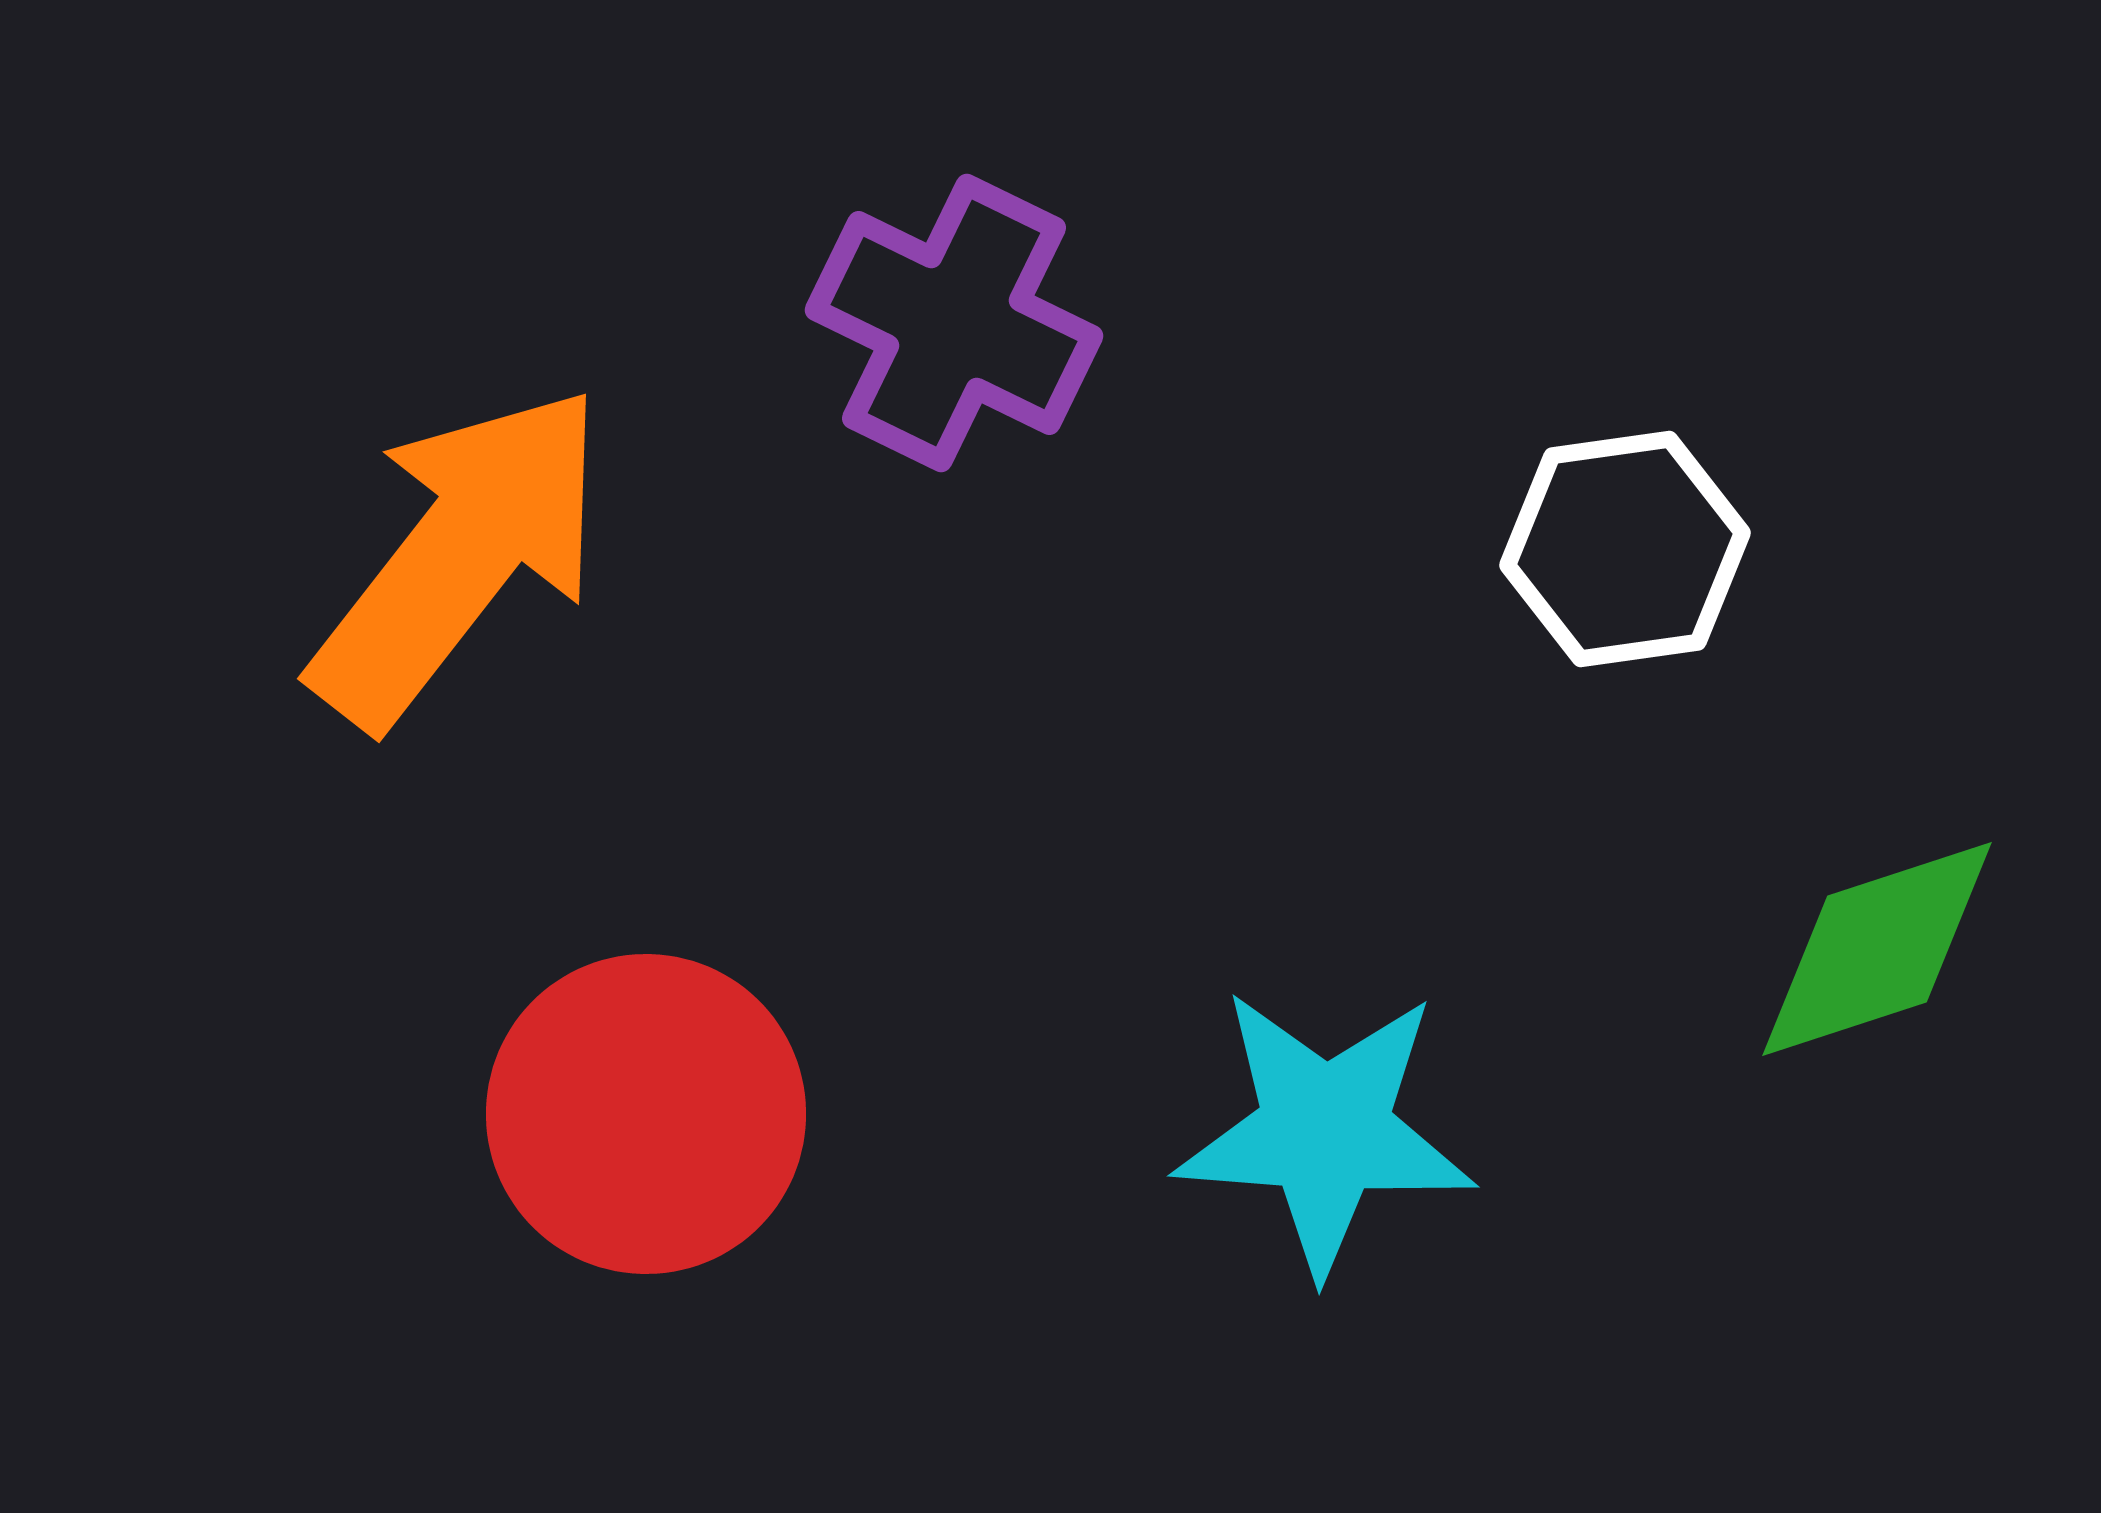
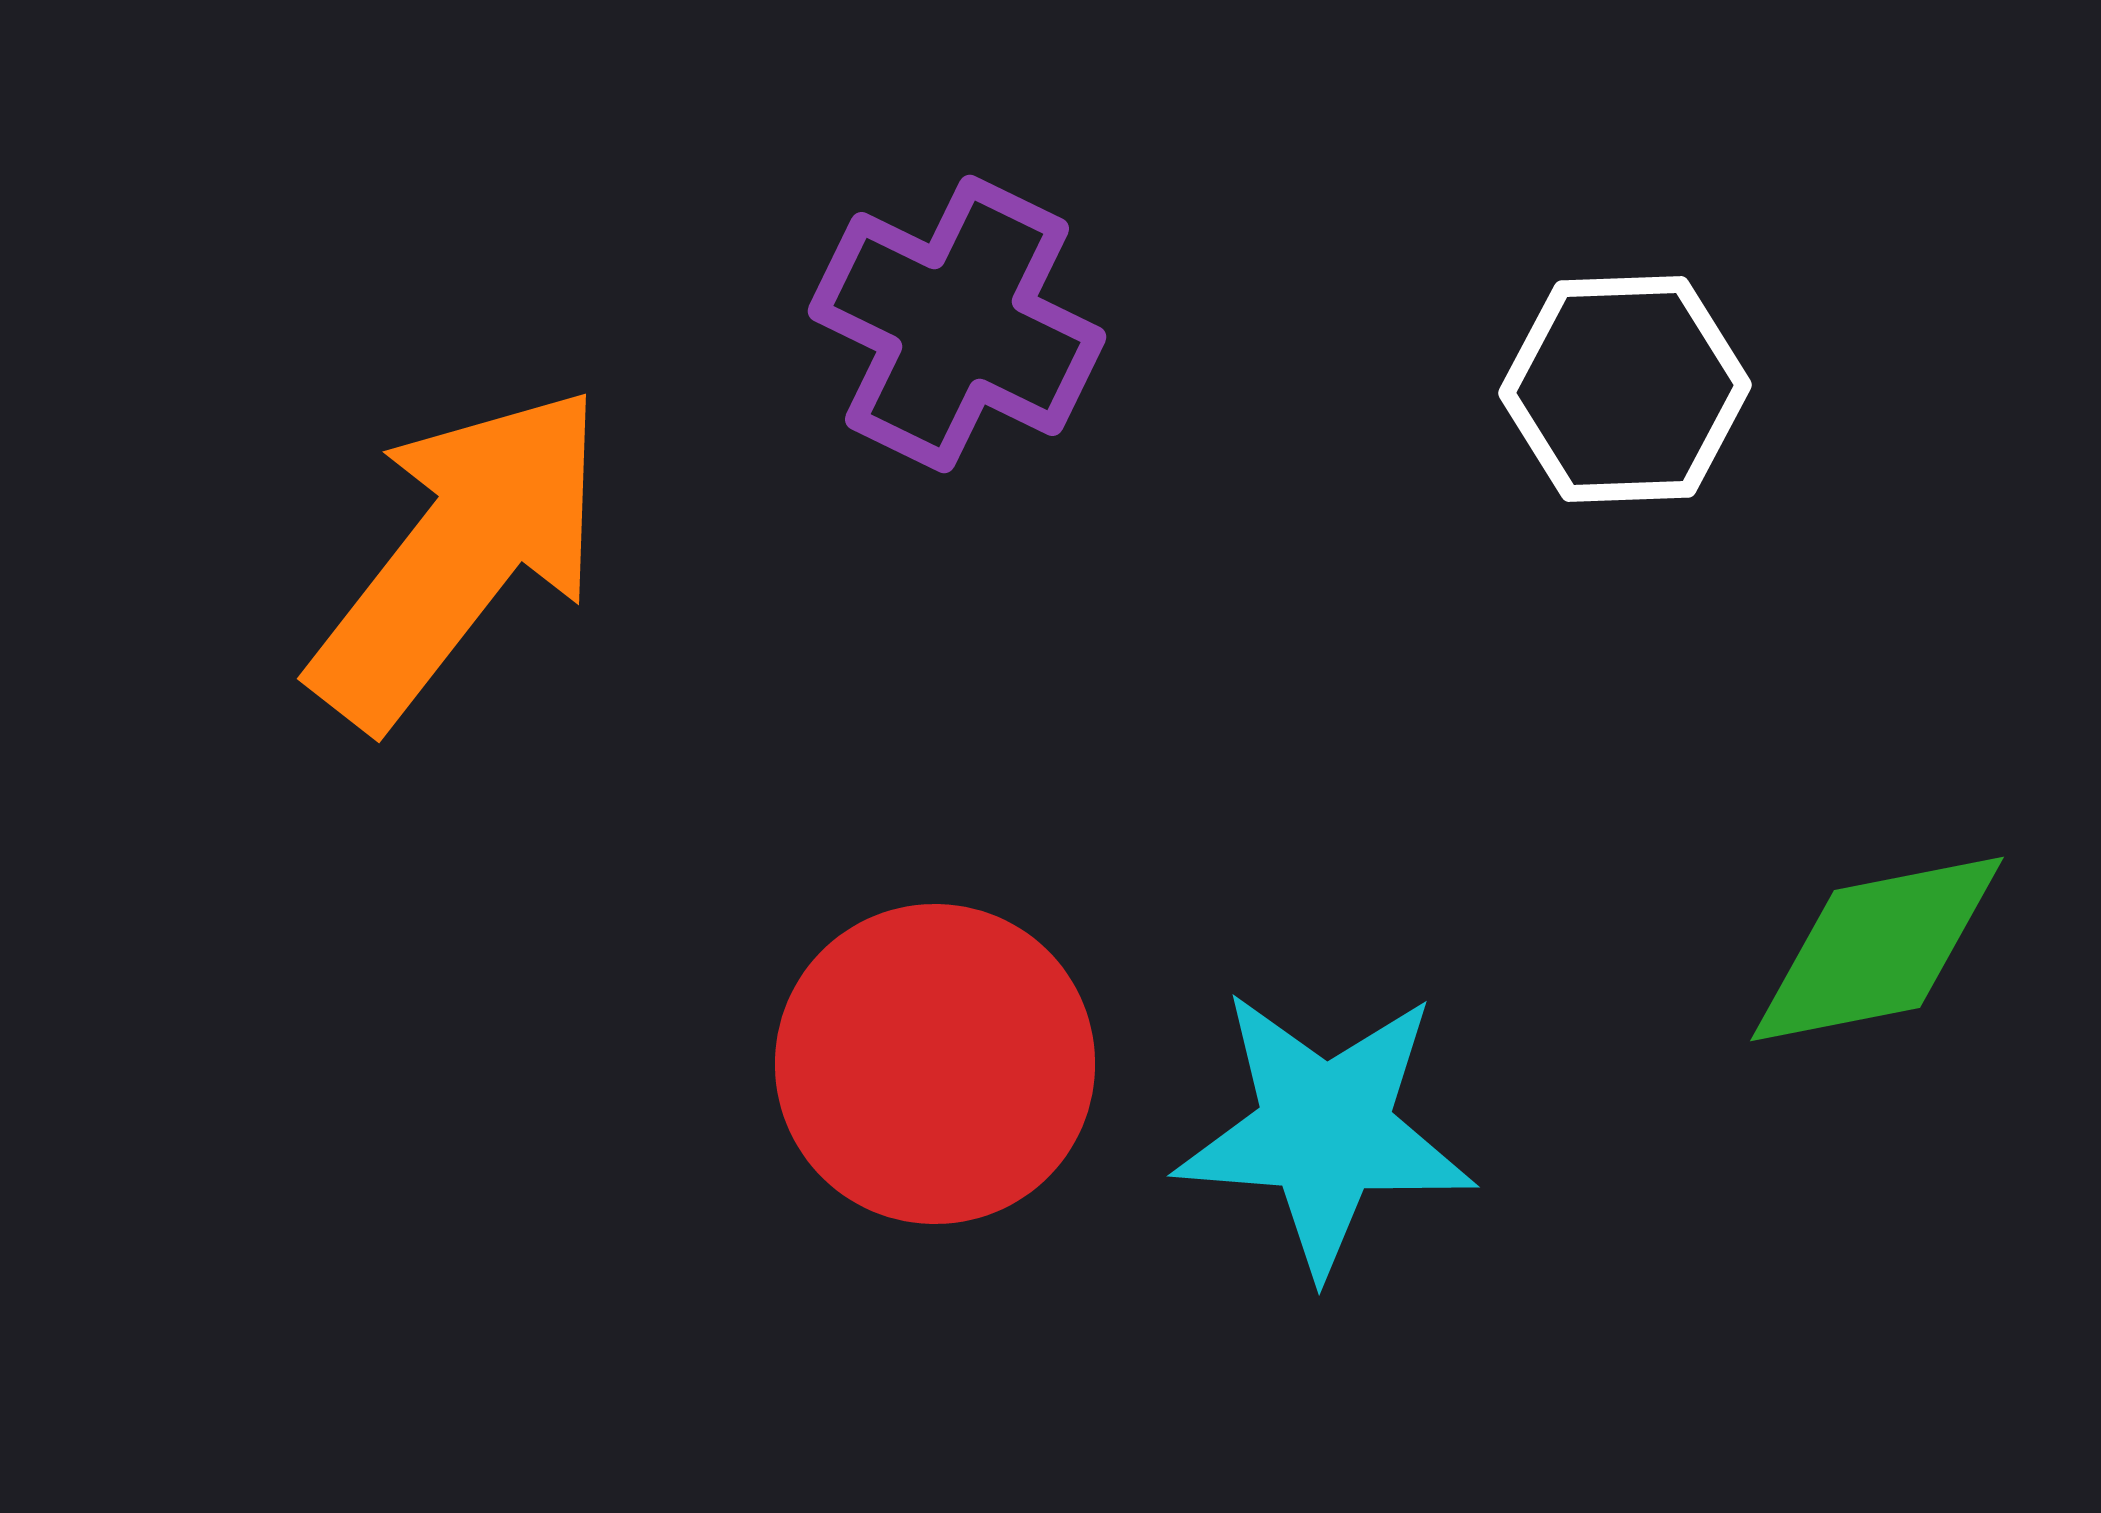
purple cross: moved 3 px right, 1 px down
white hexagon: moved 160 px up; rotated 6 degrees clockwise
green diamond: rotated 7 degrees clockwise
red circle: moved 289 px right, 50 px up
